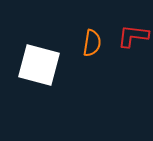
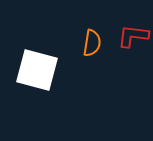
white square: moved 2 px left, 5 px down
